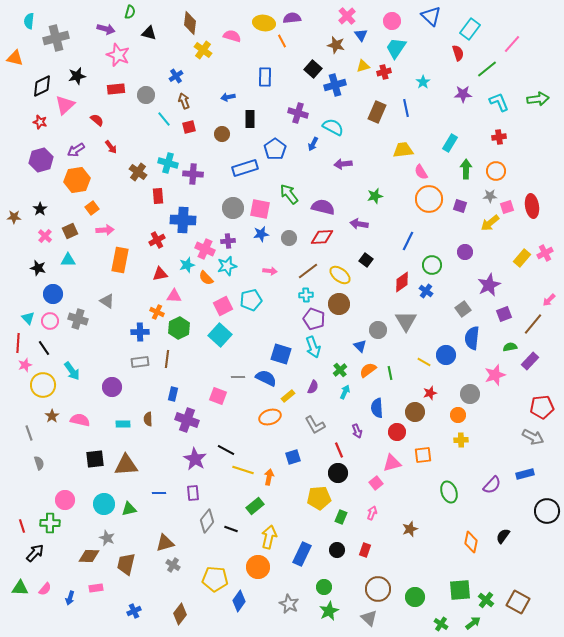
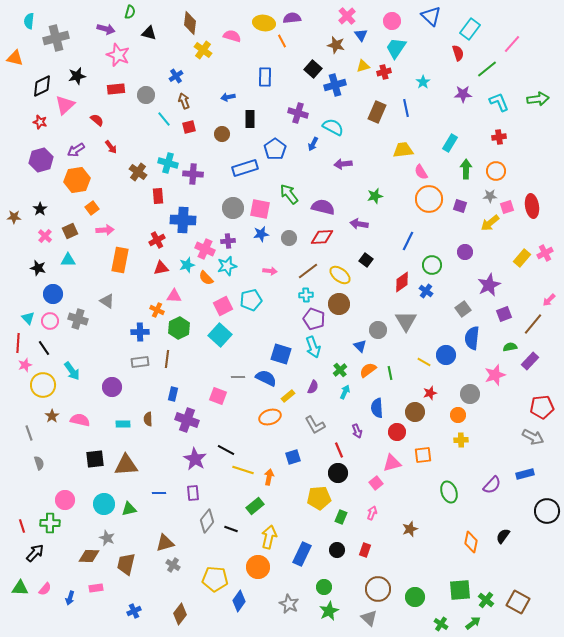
red triangle at (160, 274): moved 1 px right, 6 px up
orange cross at (157, 312): moved 2 px up
